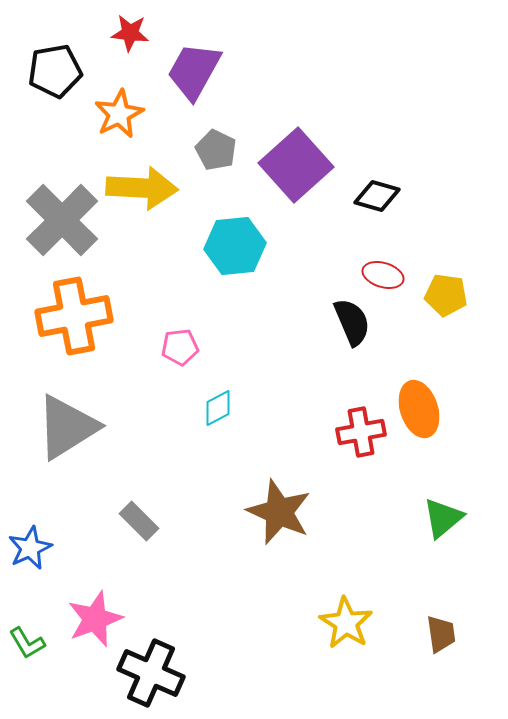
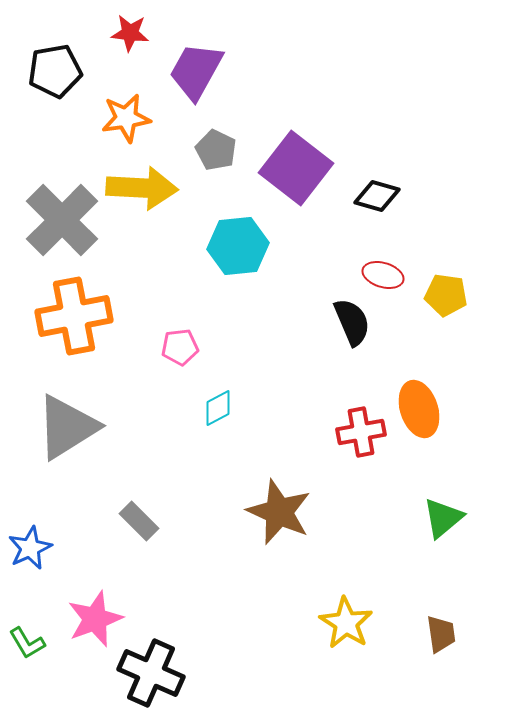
purple trapezoid: moved 2 px right
orange star: moved 7 px right, 4 px down; rotated 18 degrees clockwise
purple square: moved 3 px down; rotated 10 degrees counterclockwise
cyan hexagon: moved 3 px right
